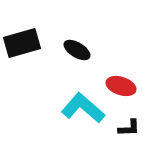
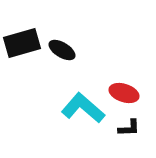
black ellipse: moved 15 px left
red ellipse: moved 3 px right, 7 px down
